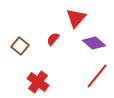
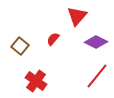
red triangle: moved 1 px right, 2 px up
purple diamond: moved 2 px right, 1 px up; rotated 15 degrees counterclockwise
red cross: moved 2 px left, 1 px up
